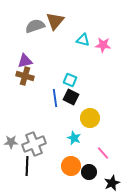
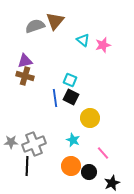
cyan triangle: rotated 24 degrees clockwise
pink star: rotated 21 degrees counterclockwise
cyan star: moved 1 px left, 2 px down
